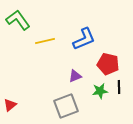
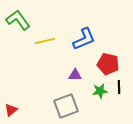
purple triangle: moved 1 px up; rotated 24 degrees clockwise
red triangle: moved 1 px right, 5 px down
